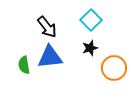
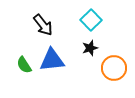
black arrow: moved 4 px left, 2 px up
blue triangle: moved 2 px right, 3 px down
green semicircle: rotated 24 degrees counterclockwise
